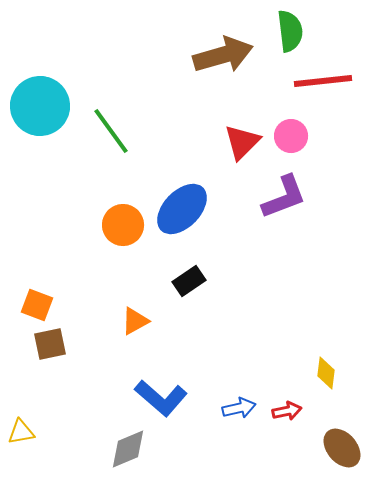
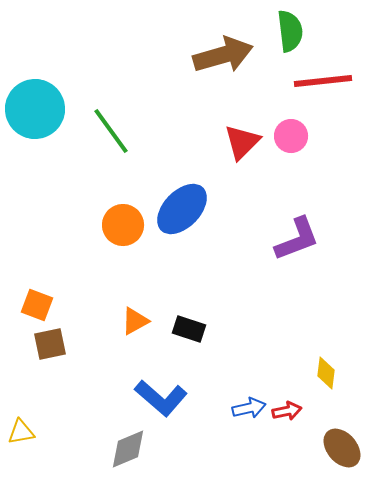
cyan circle: moved 5 px left, 3 px down
purple L-shape: moved 13 px right, 42 px down
black rectangle: moved 48 px down; rotated 52 degrees clockwise
blue arrow: moved 10 px right
